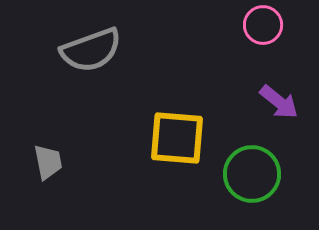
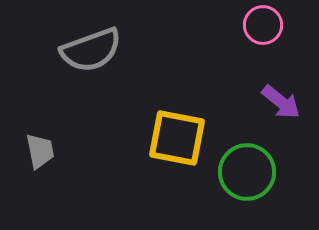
purple arrow: moved 2 px right
yellow square: rotated 6 degrees clockwise
gray trapezoid: moved 8 px left, 11 px up
green circle: moved 5 px left, 2 px up
